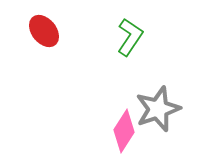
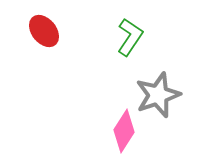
gray star: moved 14 px up
